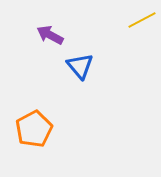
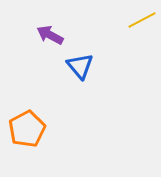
orange pentagon: moved 7 px left
